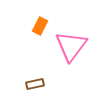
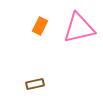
pink triangle: moved 8 px right, 18 px up; rotated 40 degrees clockwise
